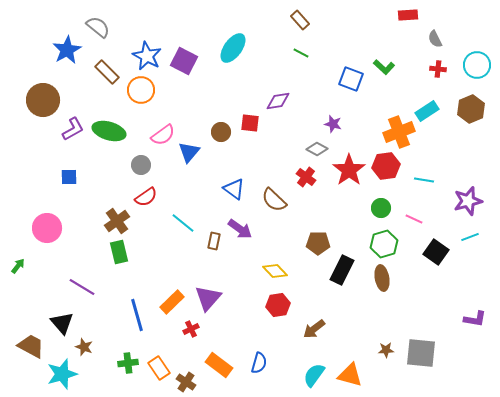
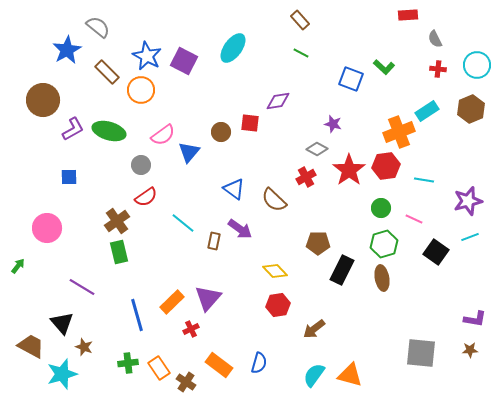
red cross at (306, 177): rotated 24 degrees clockwise
brown star at (386, 350): moved 84 px right
